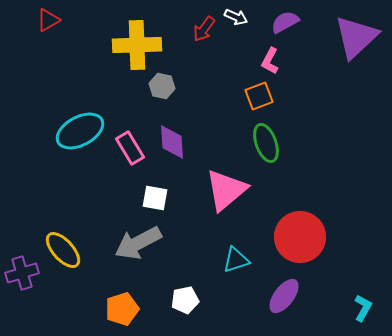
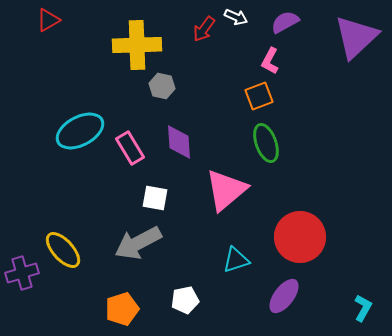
purple diamond: moved 7 px right
